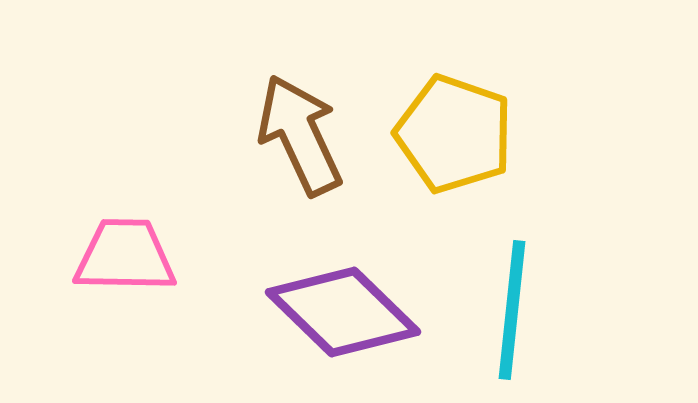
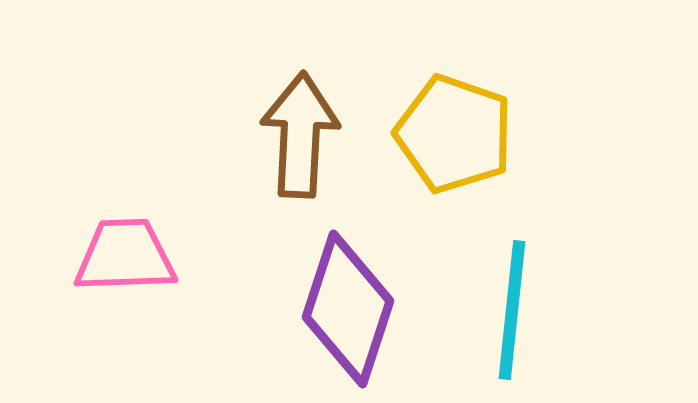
brown arrow: rotated 28 degrees clockwise
pink trapezoid: rotated 3 degrees counterclockwise
purple diamond: moved 5 px right, 3 px up; rotated 64 degrees clockwise
